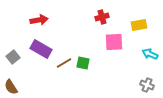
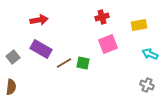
pink square: moved 6 px left, 2 px down; rotated 18 degrees counterclockwise
brown semicircle: rotated 140 degrees counterclockwise
